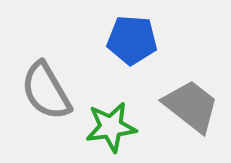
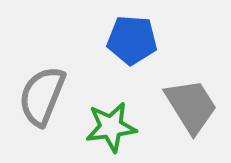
gray semicircle: moved 4 px left, 5 px down; rotated 52 degrees clockwise
gray trapezoid: rotated 20 degrees clockwise
